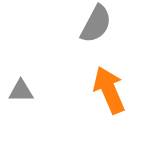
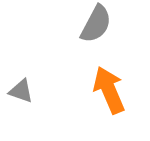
gray triangle: rotated 20 degrees clockwise
